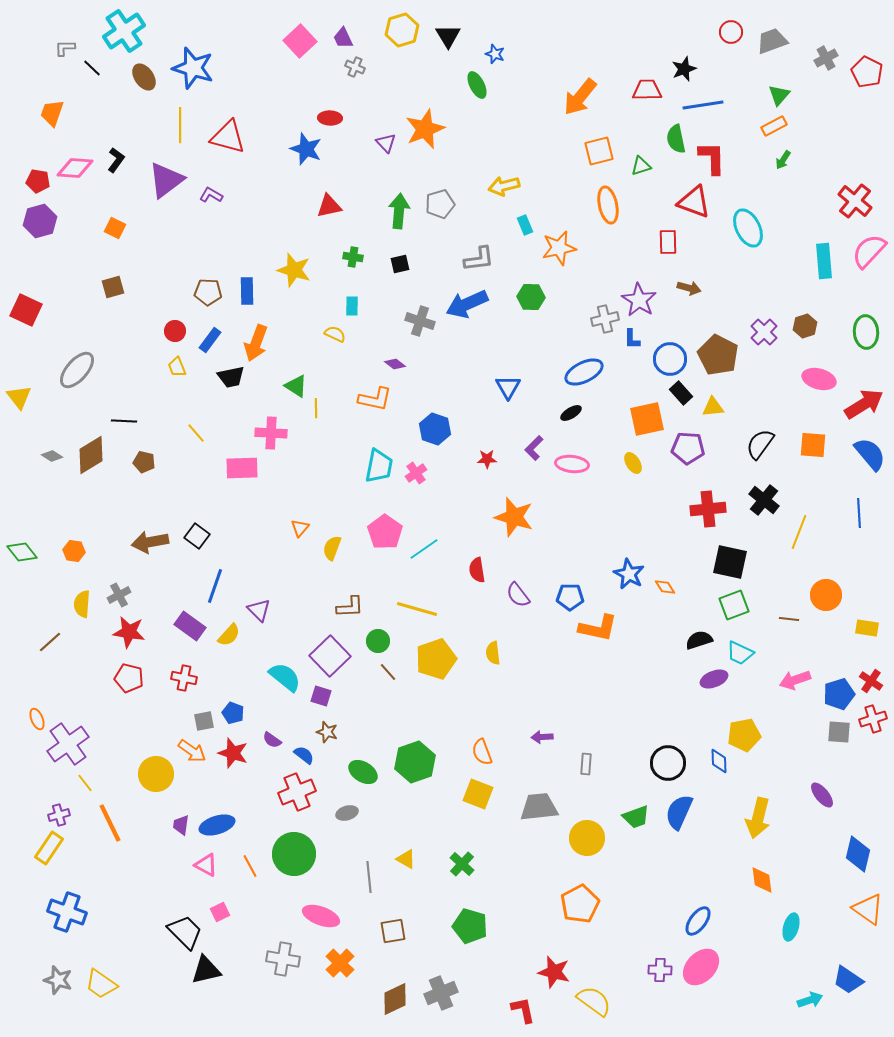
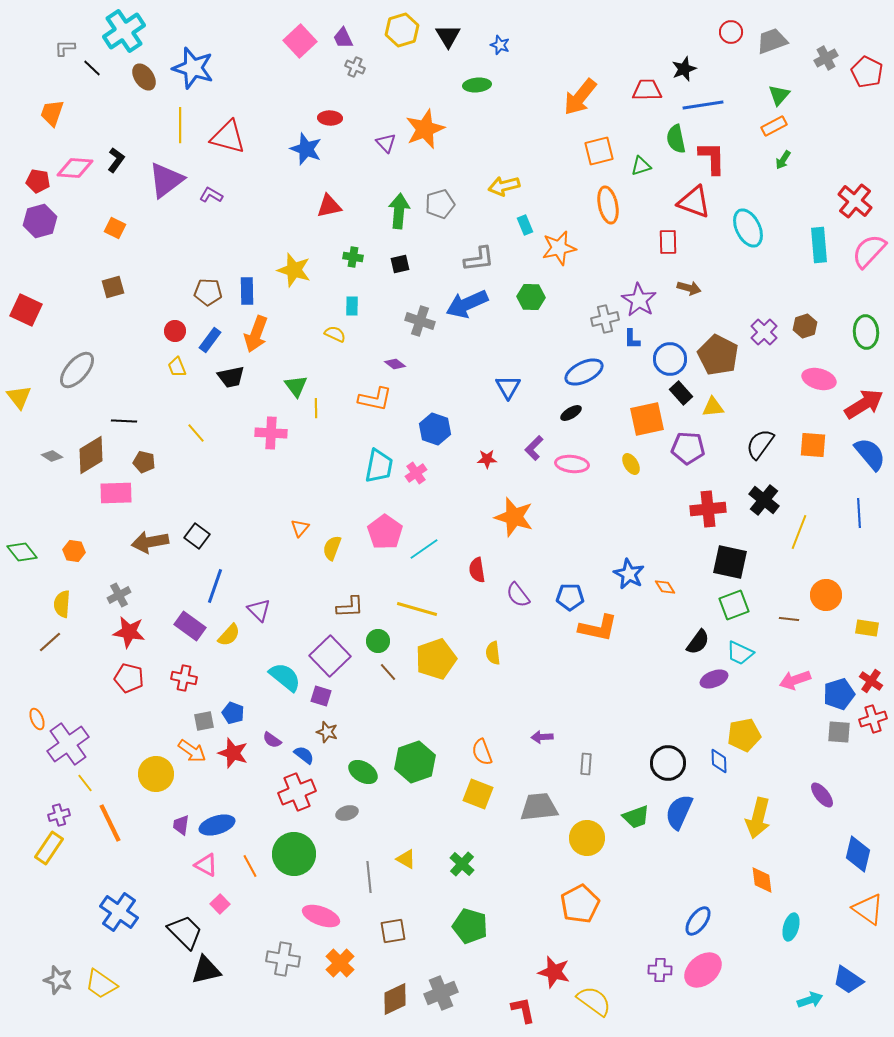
blue star at (495, 54): moved 5 px right, 9 px up
green ellipse at (477, 85): rotated 68 degrees counterclockwise
cyan rectangle at (824, 261): moved 5 px left, 16 px up
orange arrow at (256, 343): moved 9 px up
green triangle at (296, 386): rotated 20 degrees clockwise
yellow ellipse at (633, 463): moved 2 px left, 1 px down
pink rectangle at (242, 468): moved 126 px left, 25 px down
yellow semicircle at (82, 604): moved 20 px left
black semicircle at (699, 640): moved 1 px left, 2 px down; rotated 144 degrees clockwise
blue cross at (67, 912): moved 52 px right; rotated 15 degrees clockwise
pink square at (220, 912): moved 8 px up; rotated 18 degrees counterclockwise
pink ellipse at (701, 967): moved 2 px right, 3 px down; rotated 6 degrees clockwise
